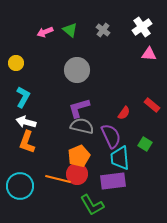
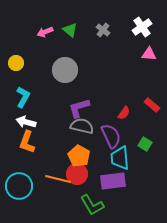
gray circle: moved 12 px left
orange pentagon: rotated 20 degrees counterclockwise
cyan circle: moved 1 px left
